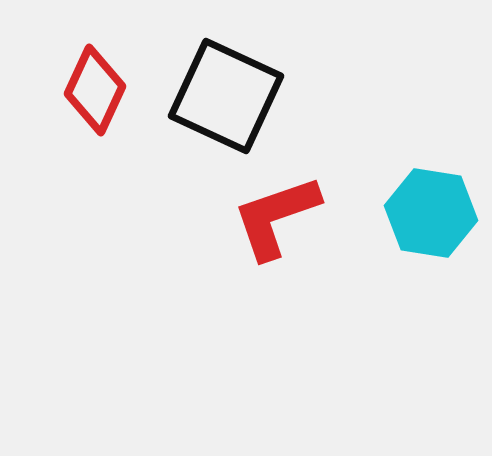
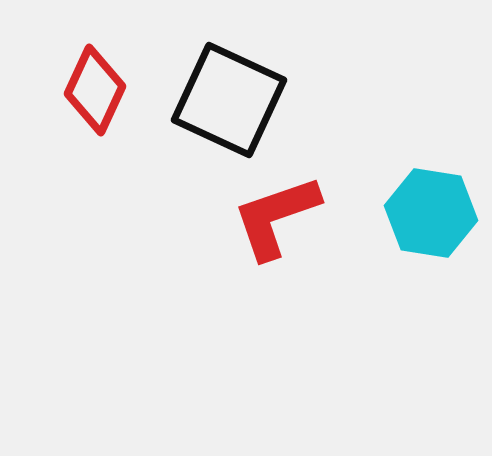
black square: moved 3 px right, 4 px down
